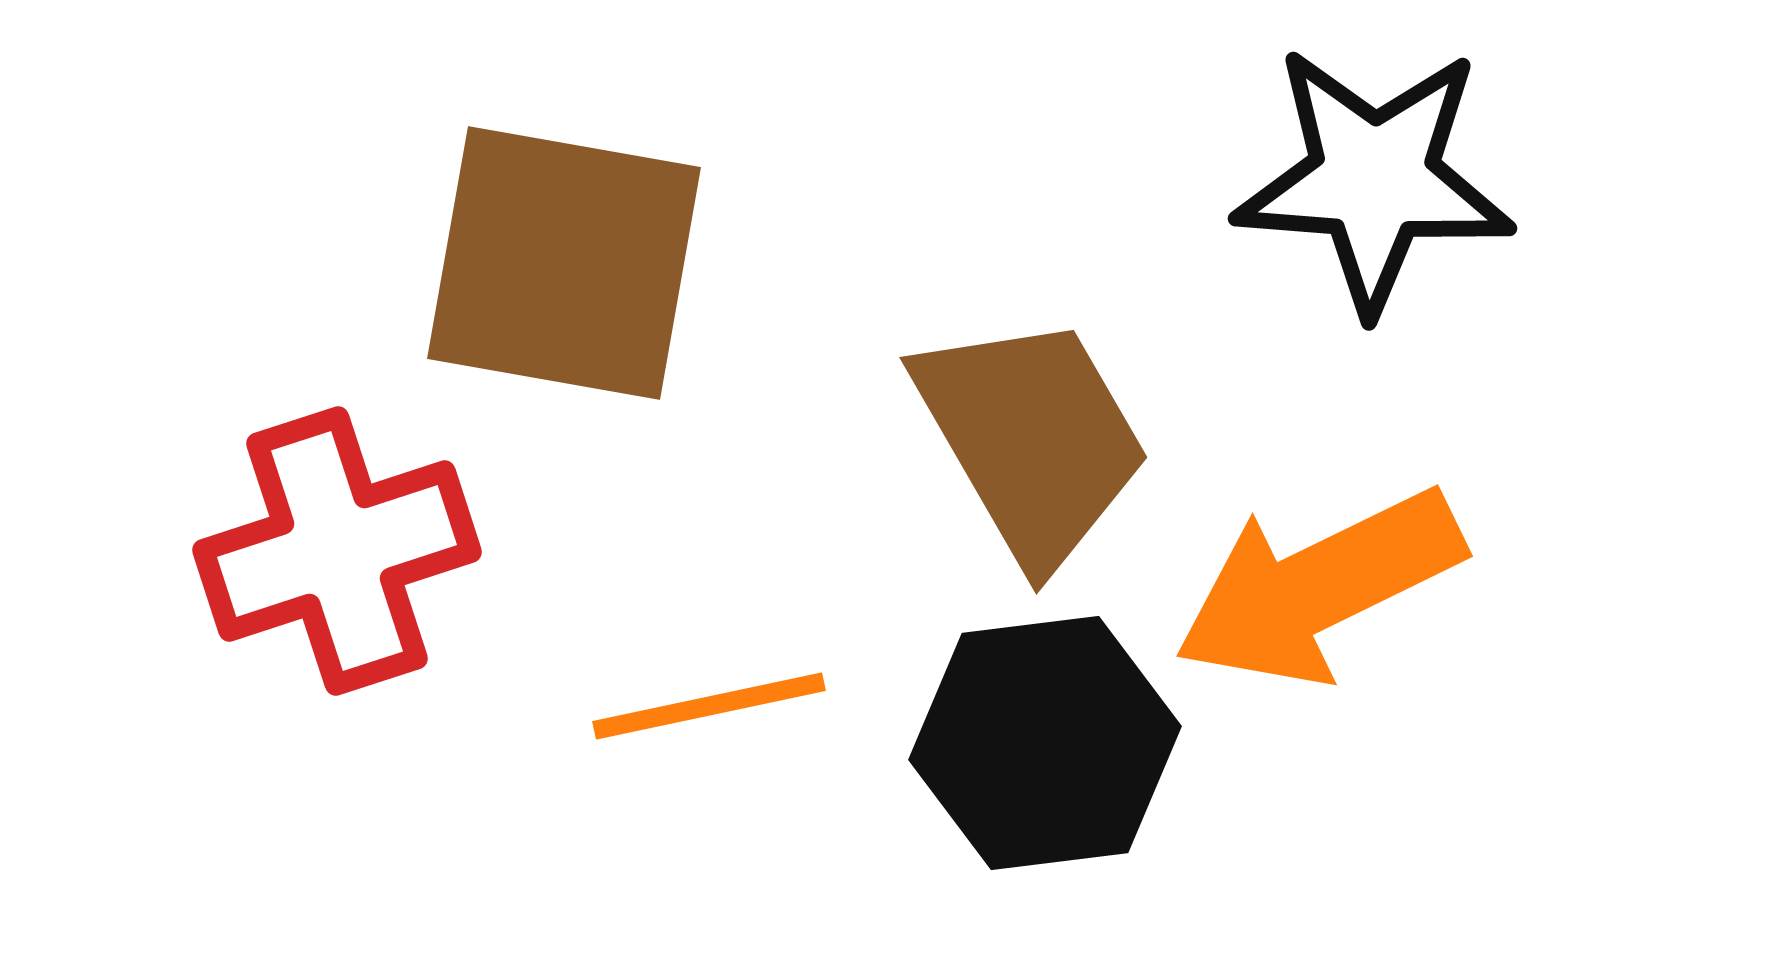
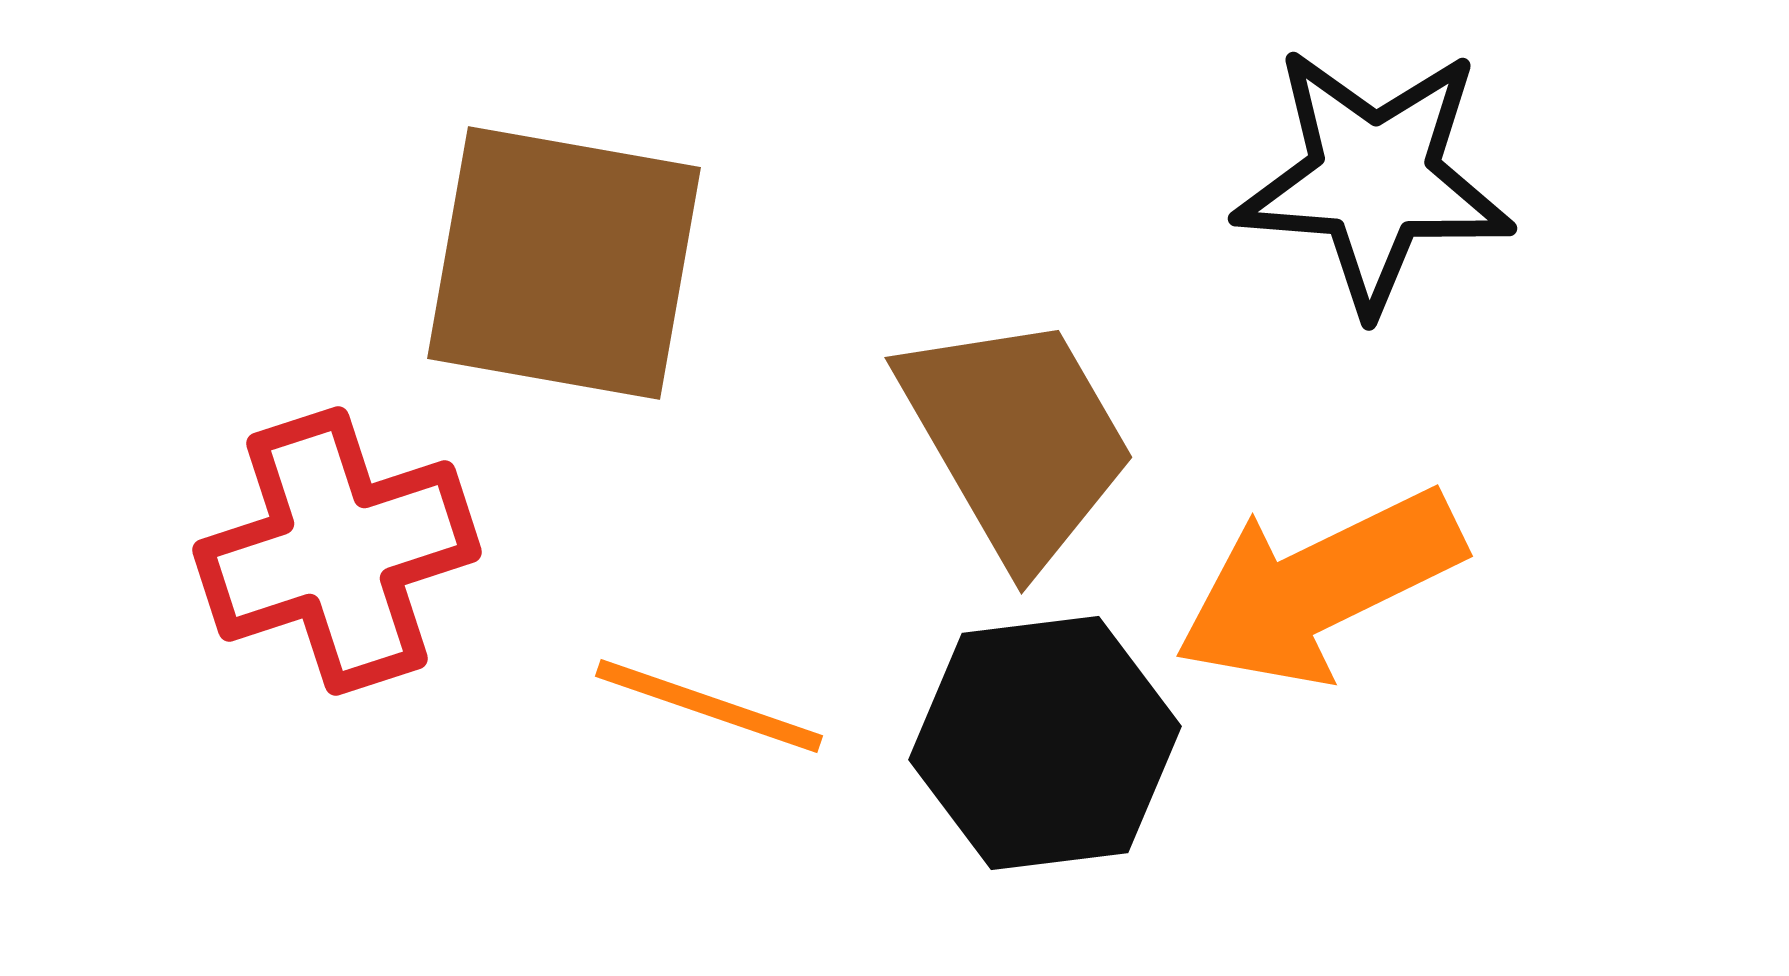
brown trapezoid: moved 15 px left
orange line: rotated 31 degrees clockwise
